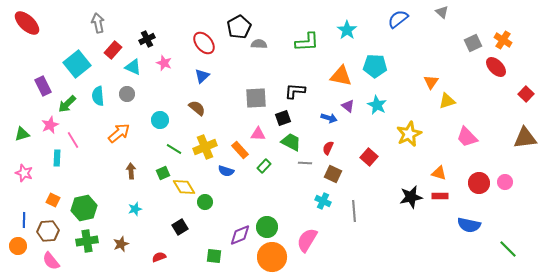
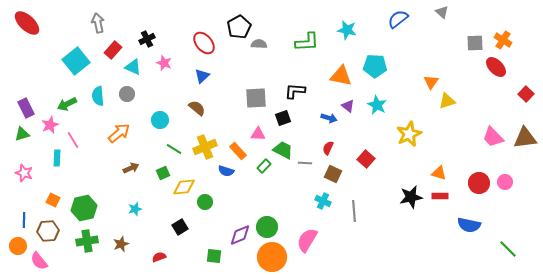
cyan star at (347, 30): rotated 24 degrees counterclockwise
gray square at (473, 43): moved 2 px right; rotated 24 degrees clockwise
cyan square at (77, 64): moved 1 px left, 3 px up
purple rectangle at (43, 86): moved 17 px left, 22 px down
green arrow at (67, 104): rotated 18 degrees clockwise
pink trapezoid at (467, 137): moved 26 px right
green trapezoid at (291, 142): moved 8 px left, 8 px down
orange rectangle at (240, 150): moved 2 px left, 1 px down
red square at (369, 157): moved 3 px left, 2 px down
brown arrow at (131, 171): moved 3 px up; rotated 70 degrees clockwise
yellow diamond at (184, 187): rotated 65 degrees counterclockwise
pink semicircle at (51, 261): moved 12 px left
